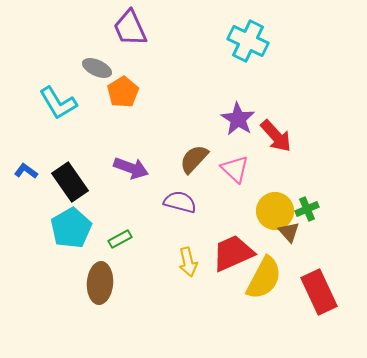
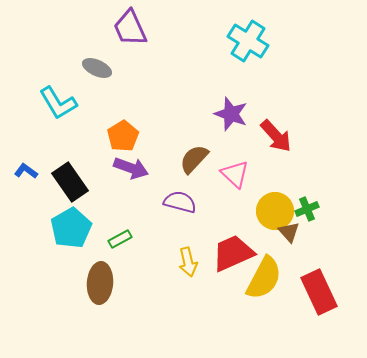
cyan cross: rotated 6 degrees clockwise
orange pentagon: moved 44 px down
purple star: moved 7 px left, 5 px up; rotated 12 degrees counterclockwise
pink triangle: moved 5 px down
